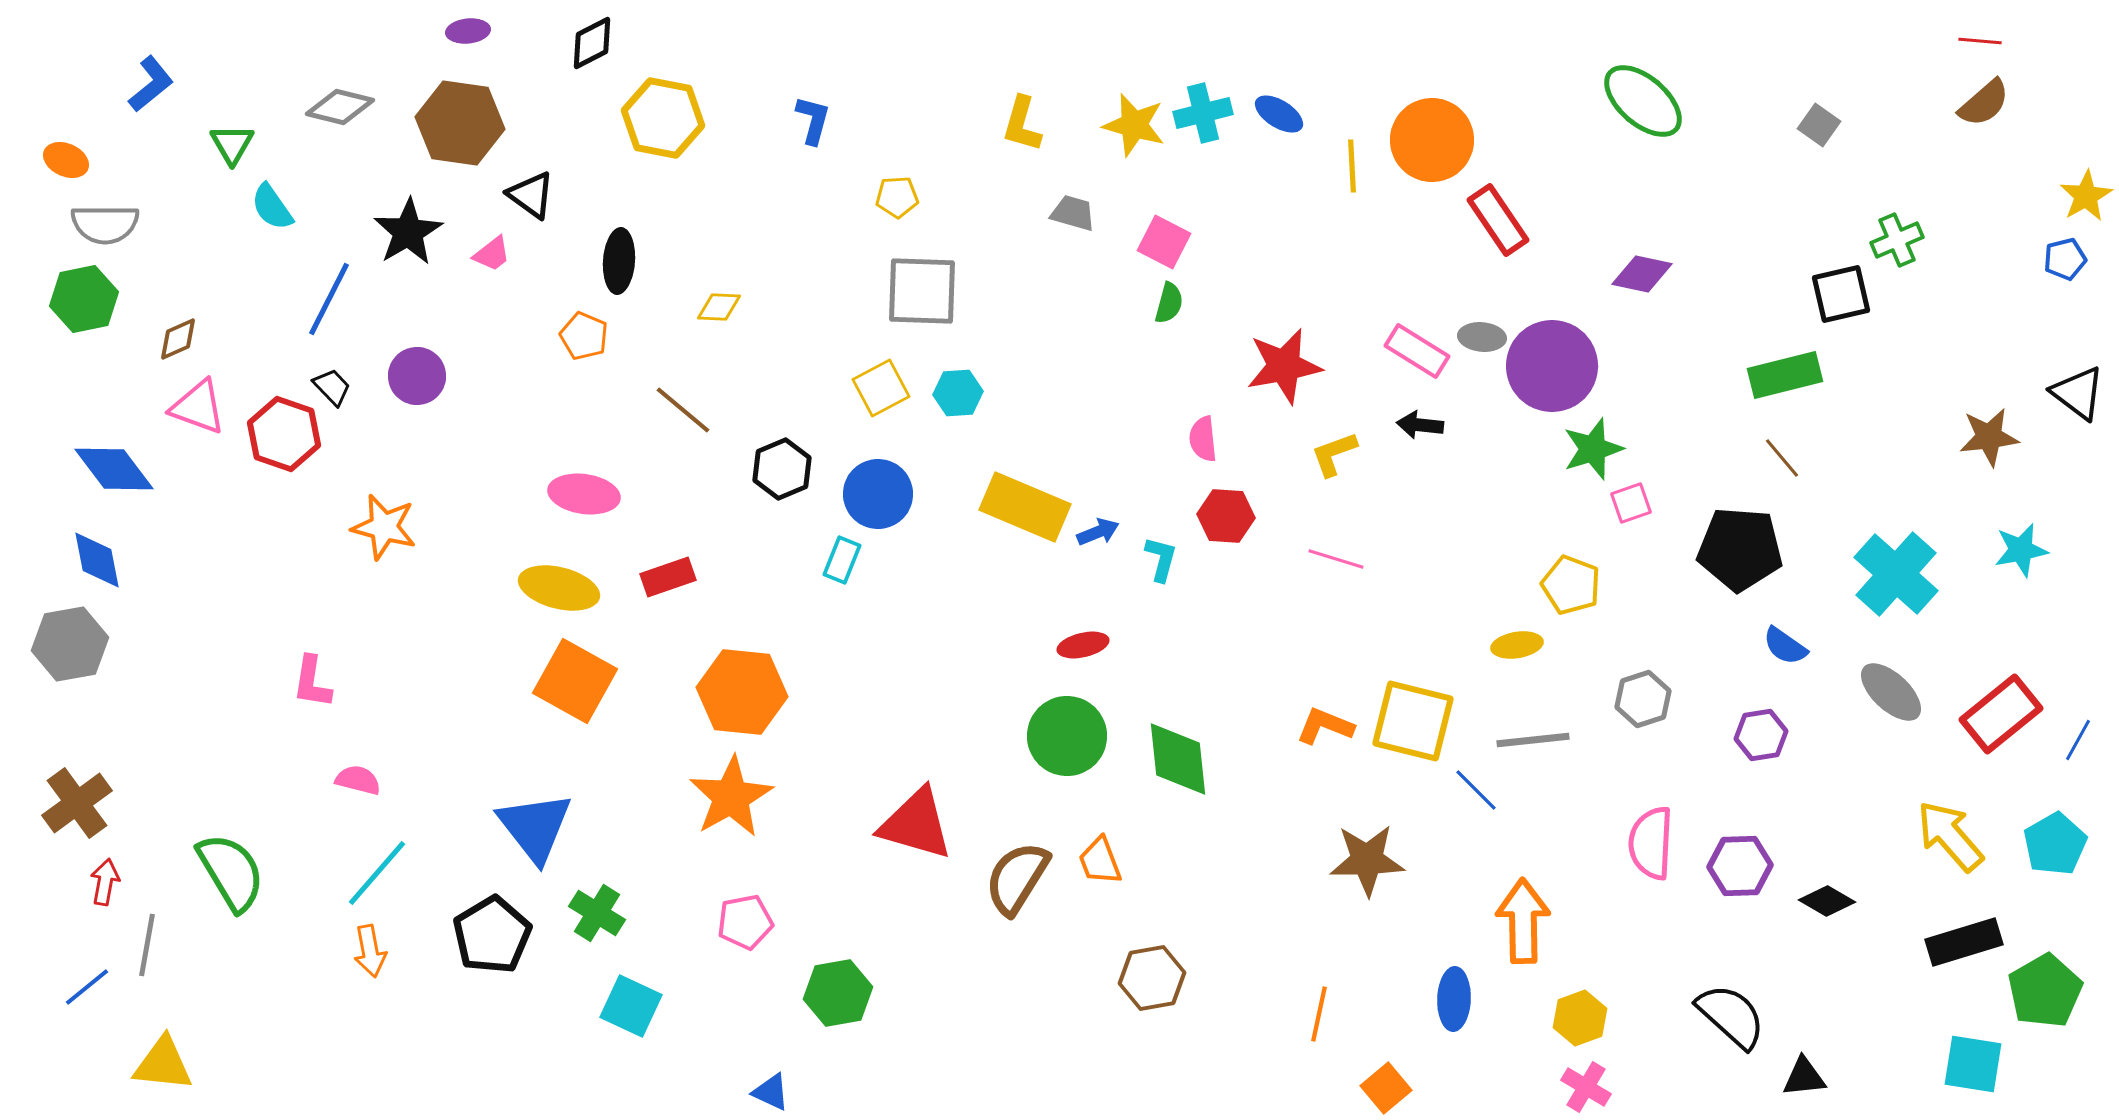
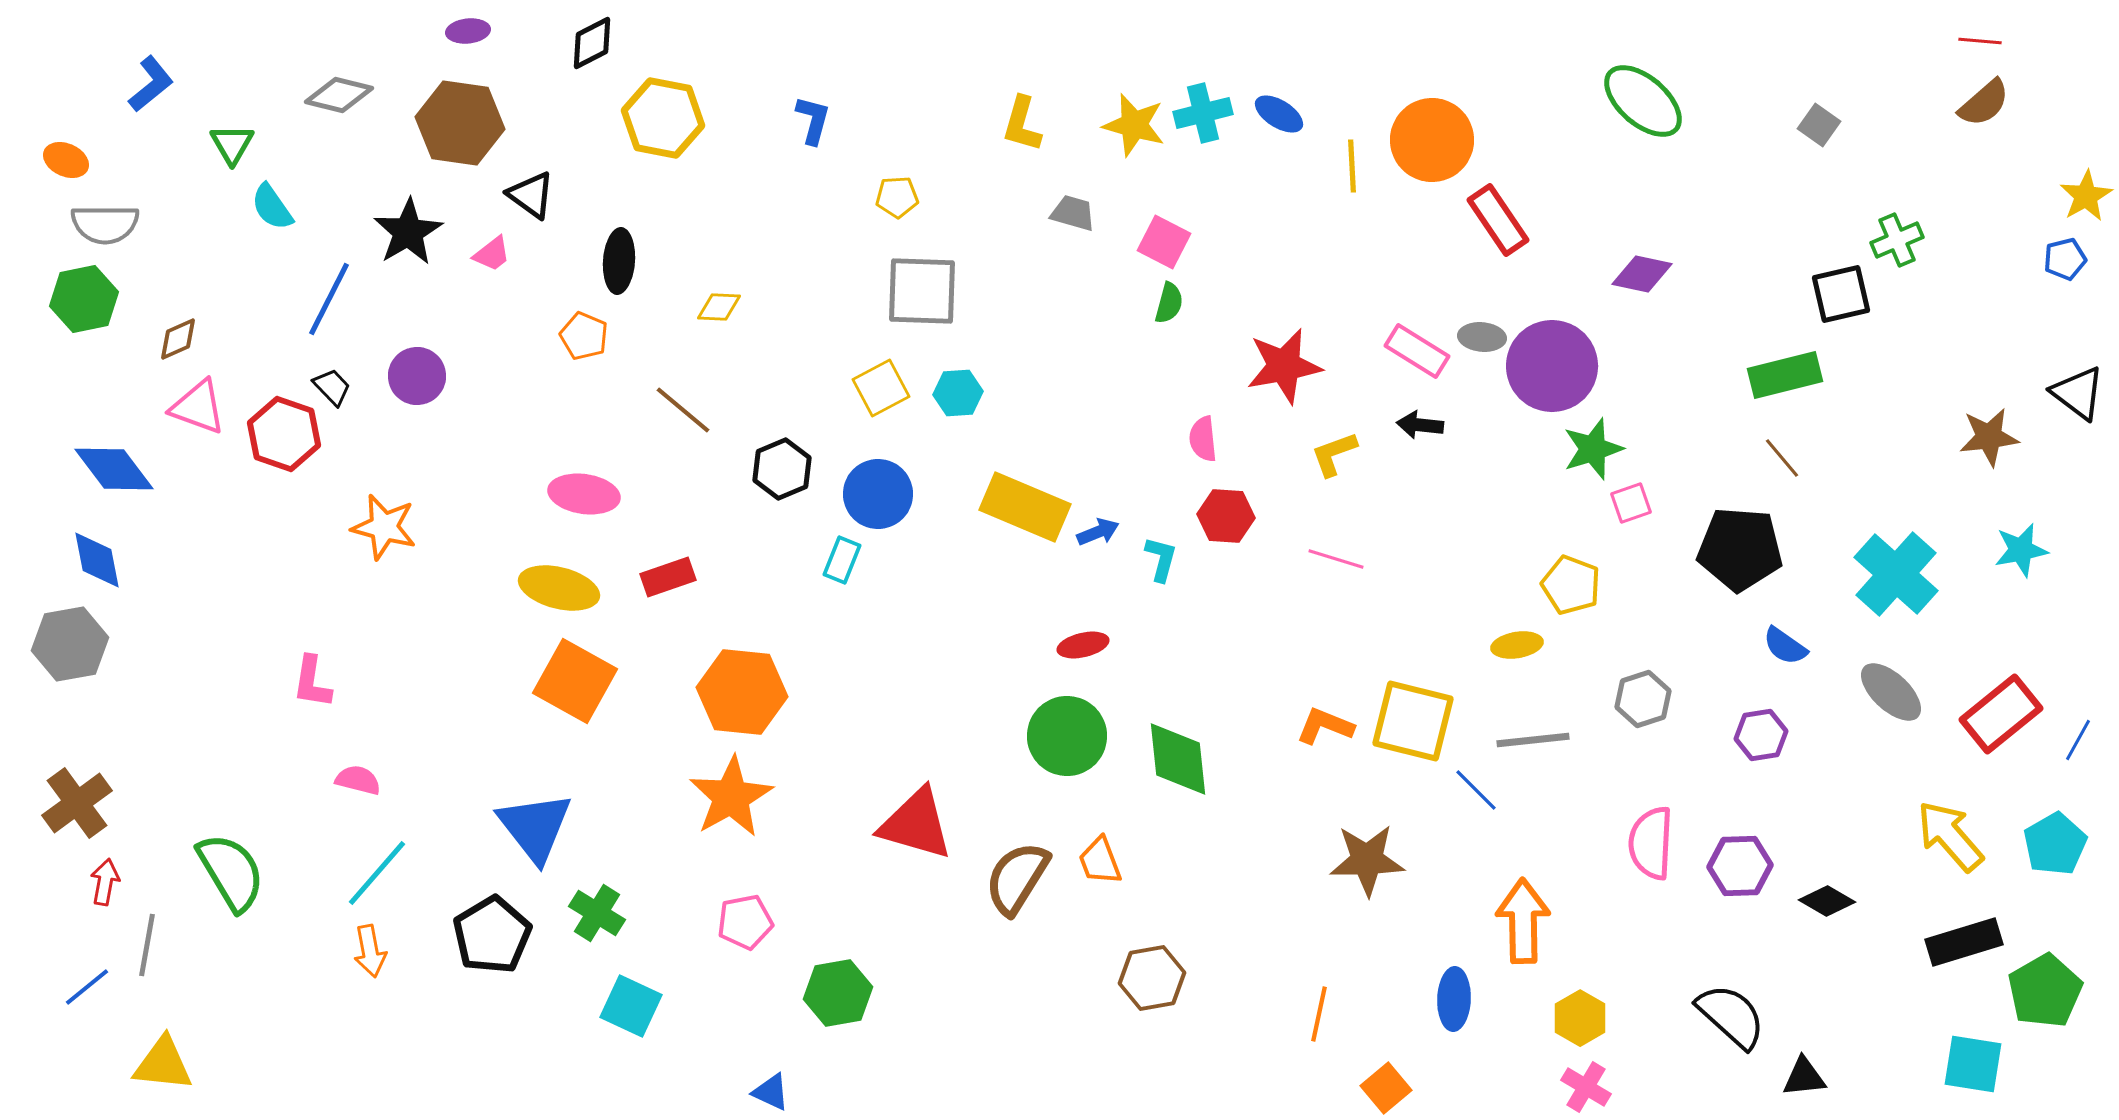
gray diamond at (340, 107): moved 1 px left, 12 px up
yellow hexagon at (1580, 1018): rotated 10 degrees counterclockwise
